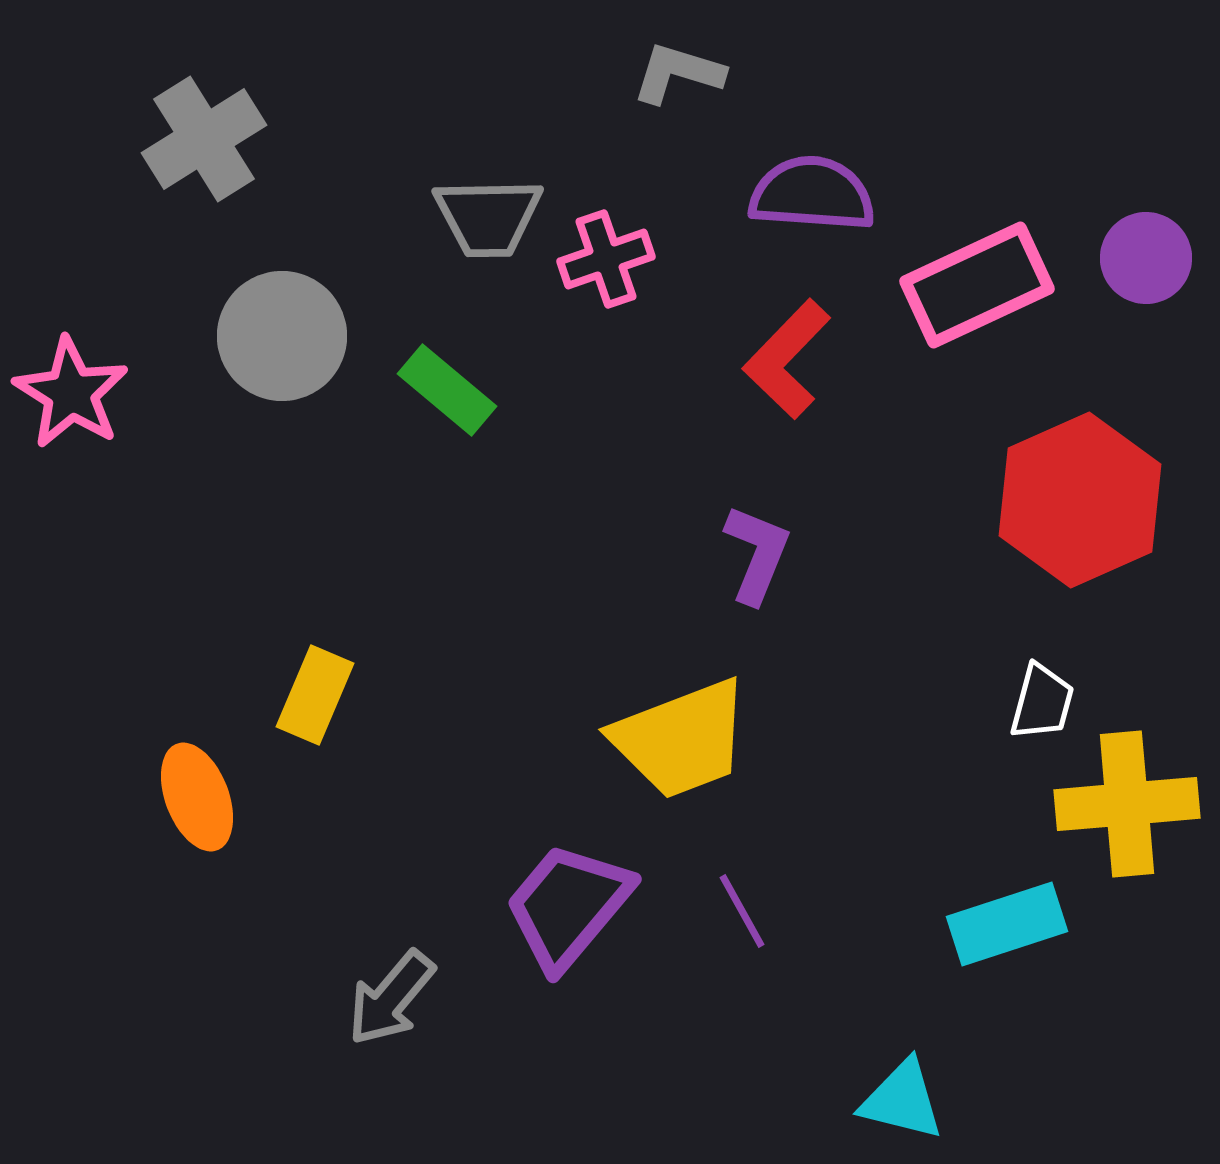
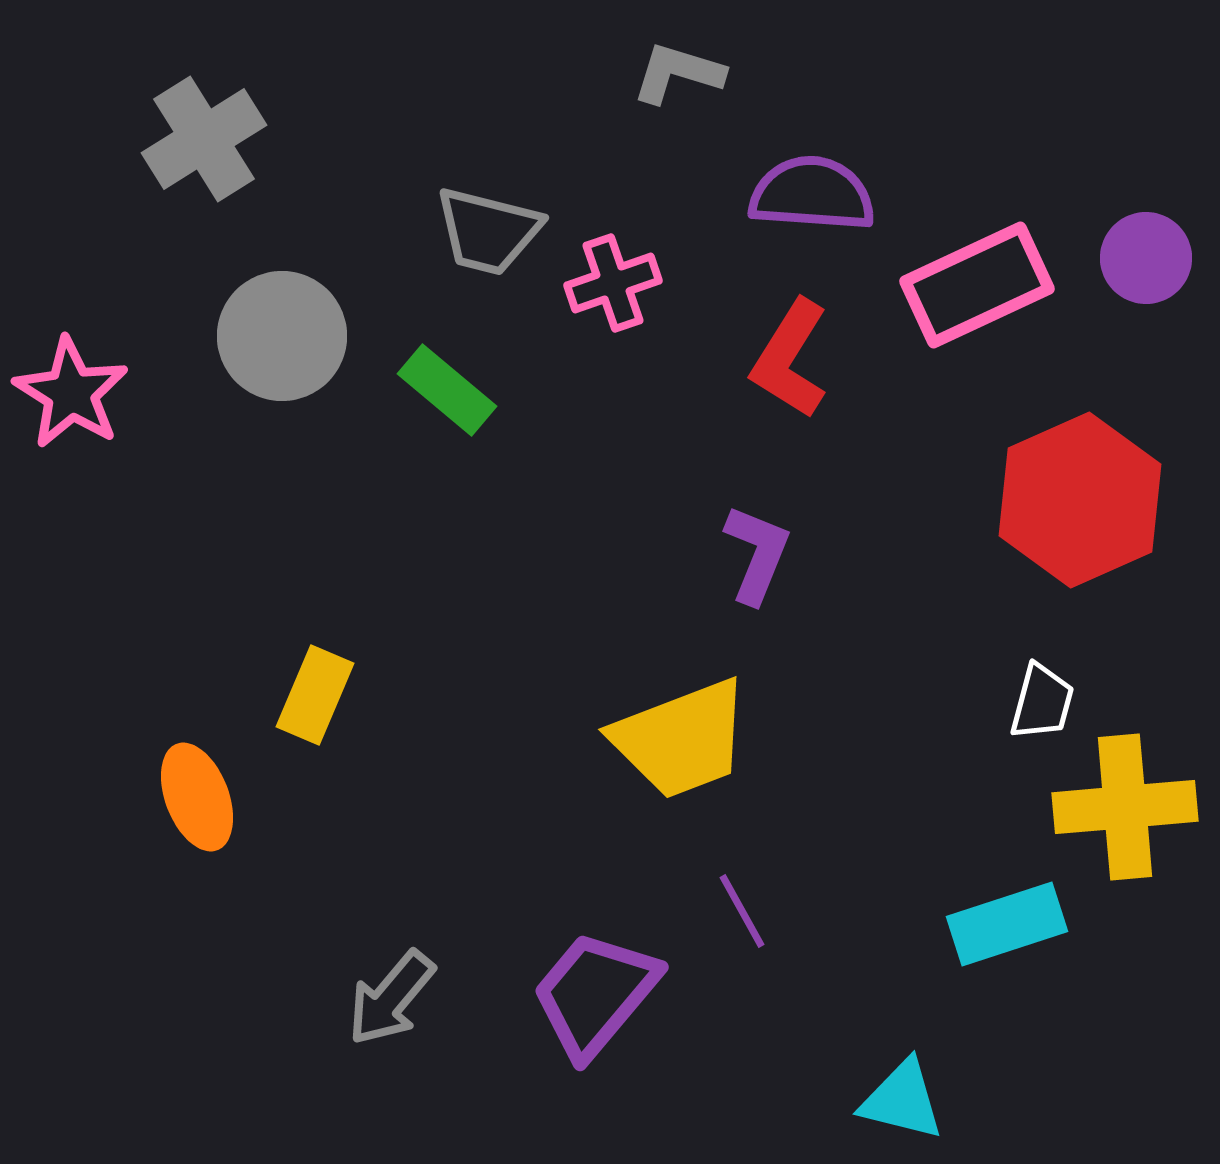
gray trapezoid: moved 14 px down; rotated 15 degrees clockwise
pink cross: moved 7 px right, 24 px down
red L-shape: moved 3 px right; rotated 12 degrees counterclockwise
yellow cross: moved 2 px left, 3 px down
purple trapezoid: moved 27 px right, 88 px down
